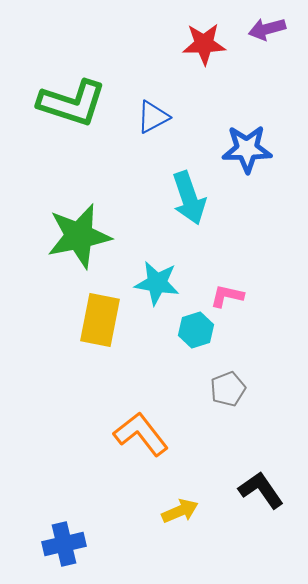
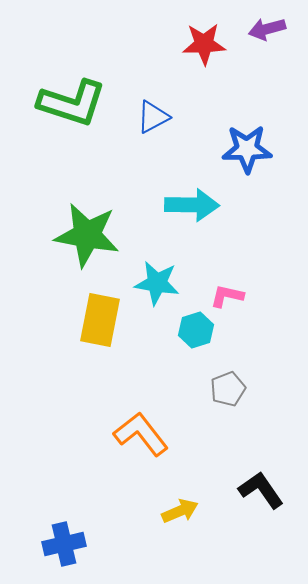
cyan arrow: moved 3 px right, 7 px down; rotated 70 degrees counterclockwise
green star: moved 8 px right, 1 px up; rotated 22 degrees clockwise
